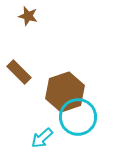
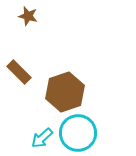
cyan circle: moved 16 px down
